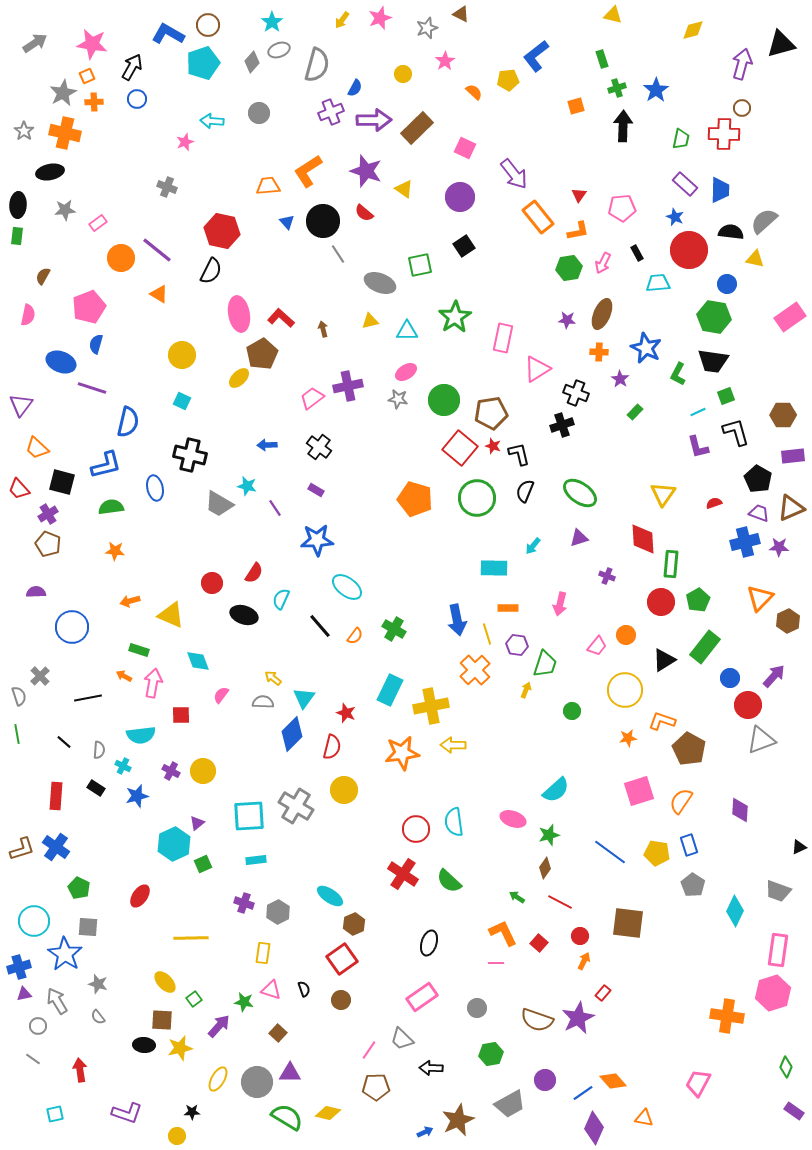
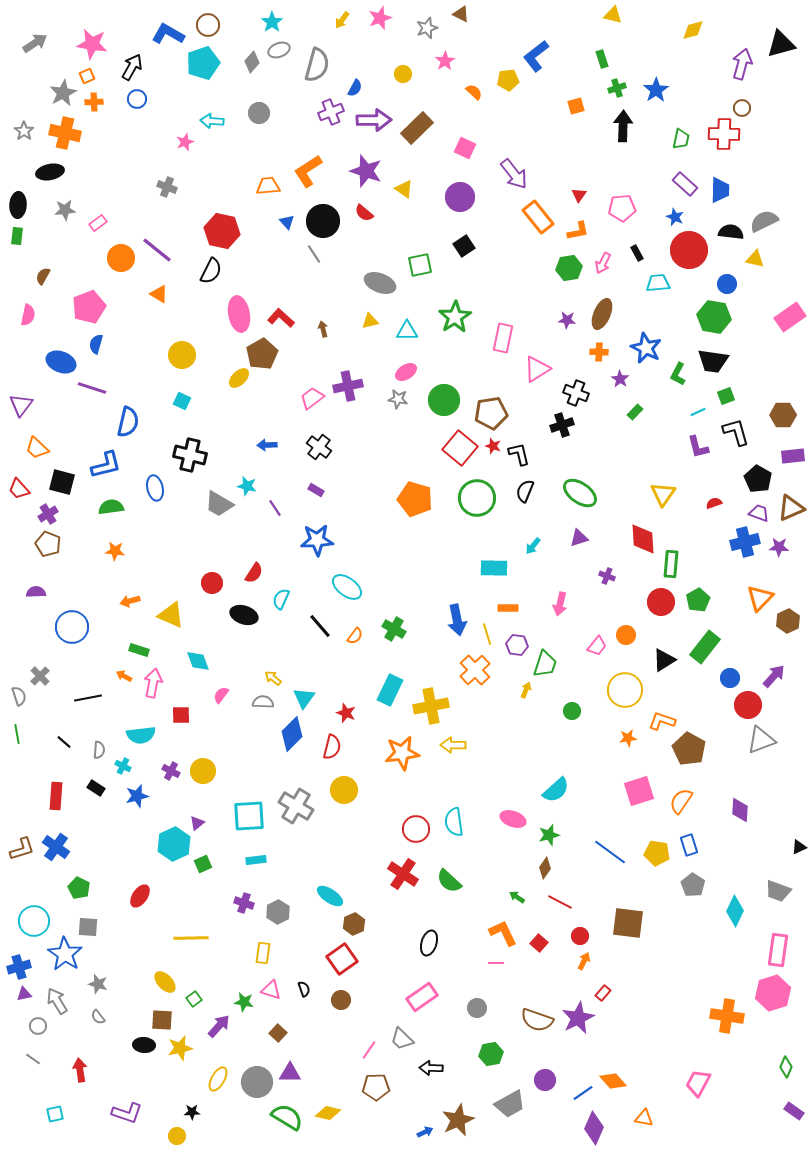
gray semicircle at (764, 221): rotated 16 degrees clockwise
gray line at (338, 254): moved 24 px left
